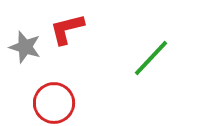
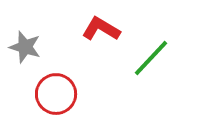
red L-shape: moved 34 px right; rotated 45 degrees clockwise
red circle: moved 2 px right, 9 px up
